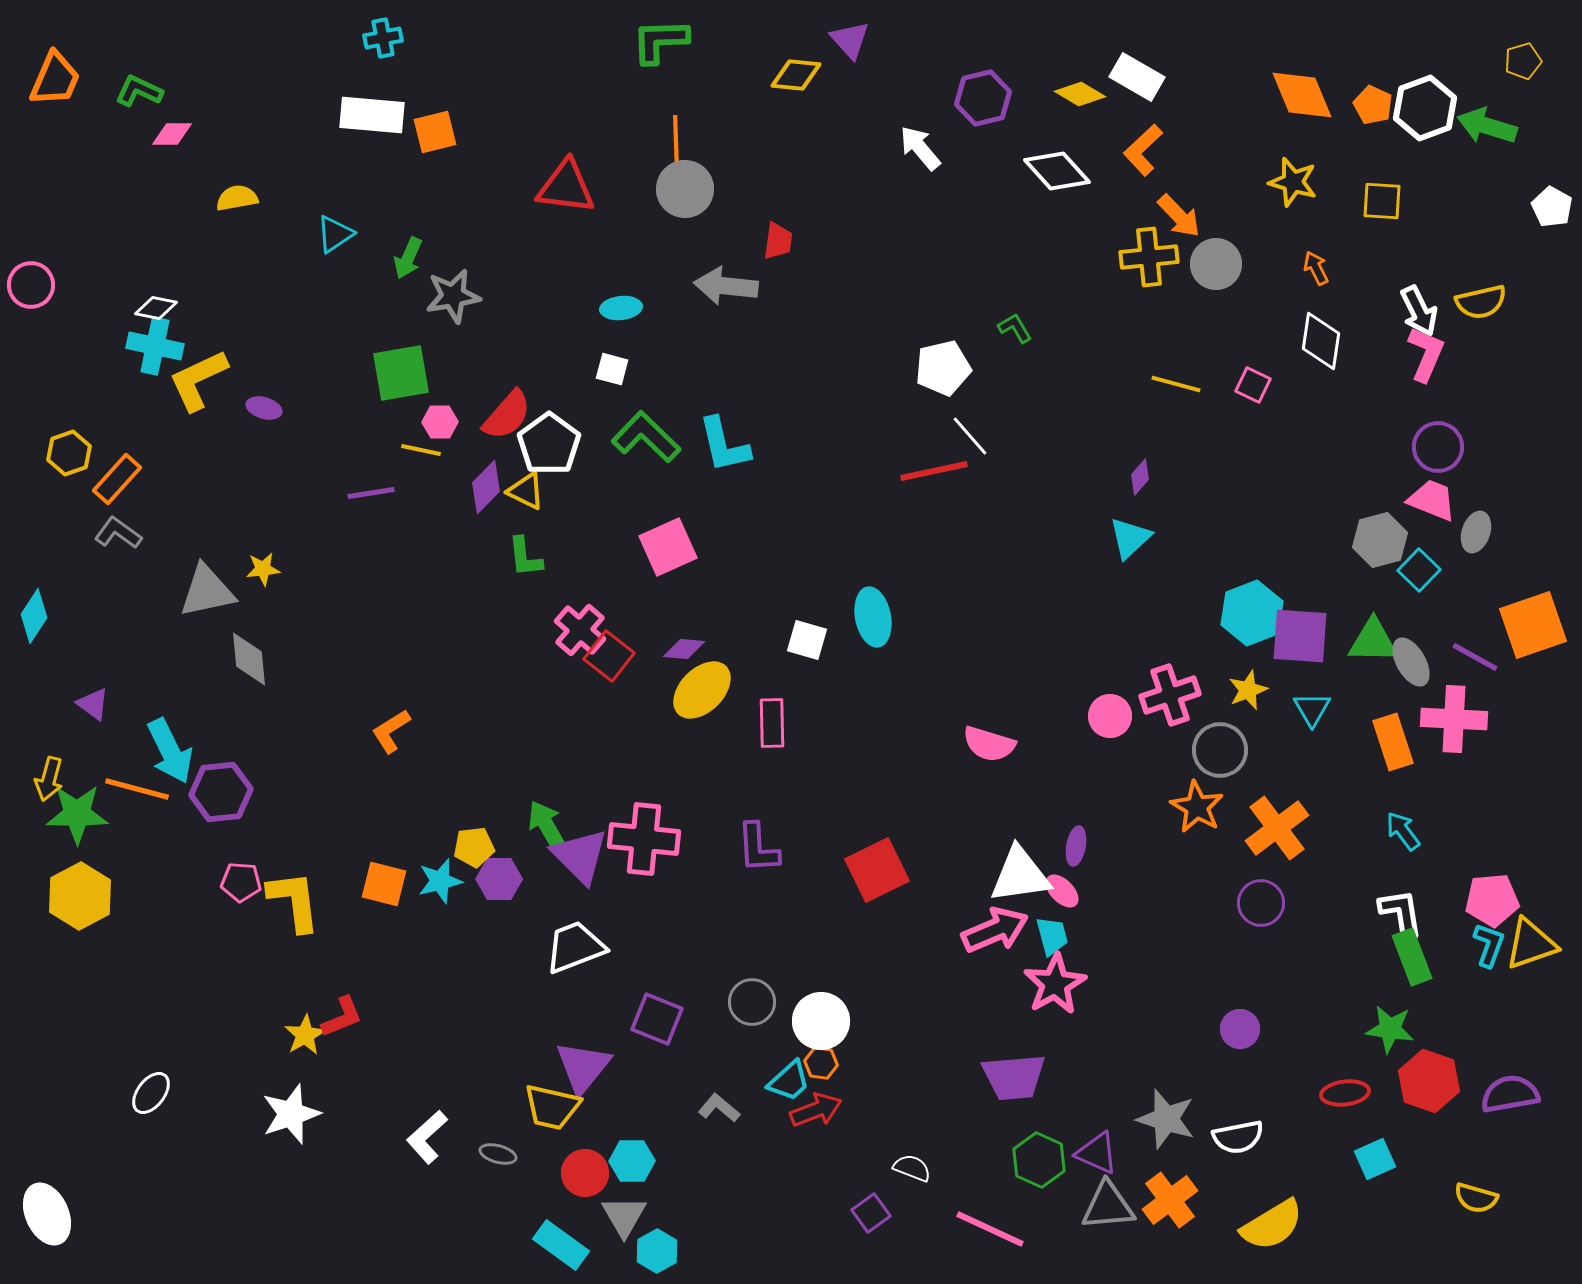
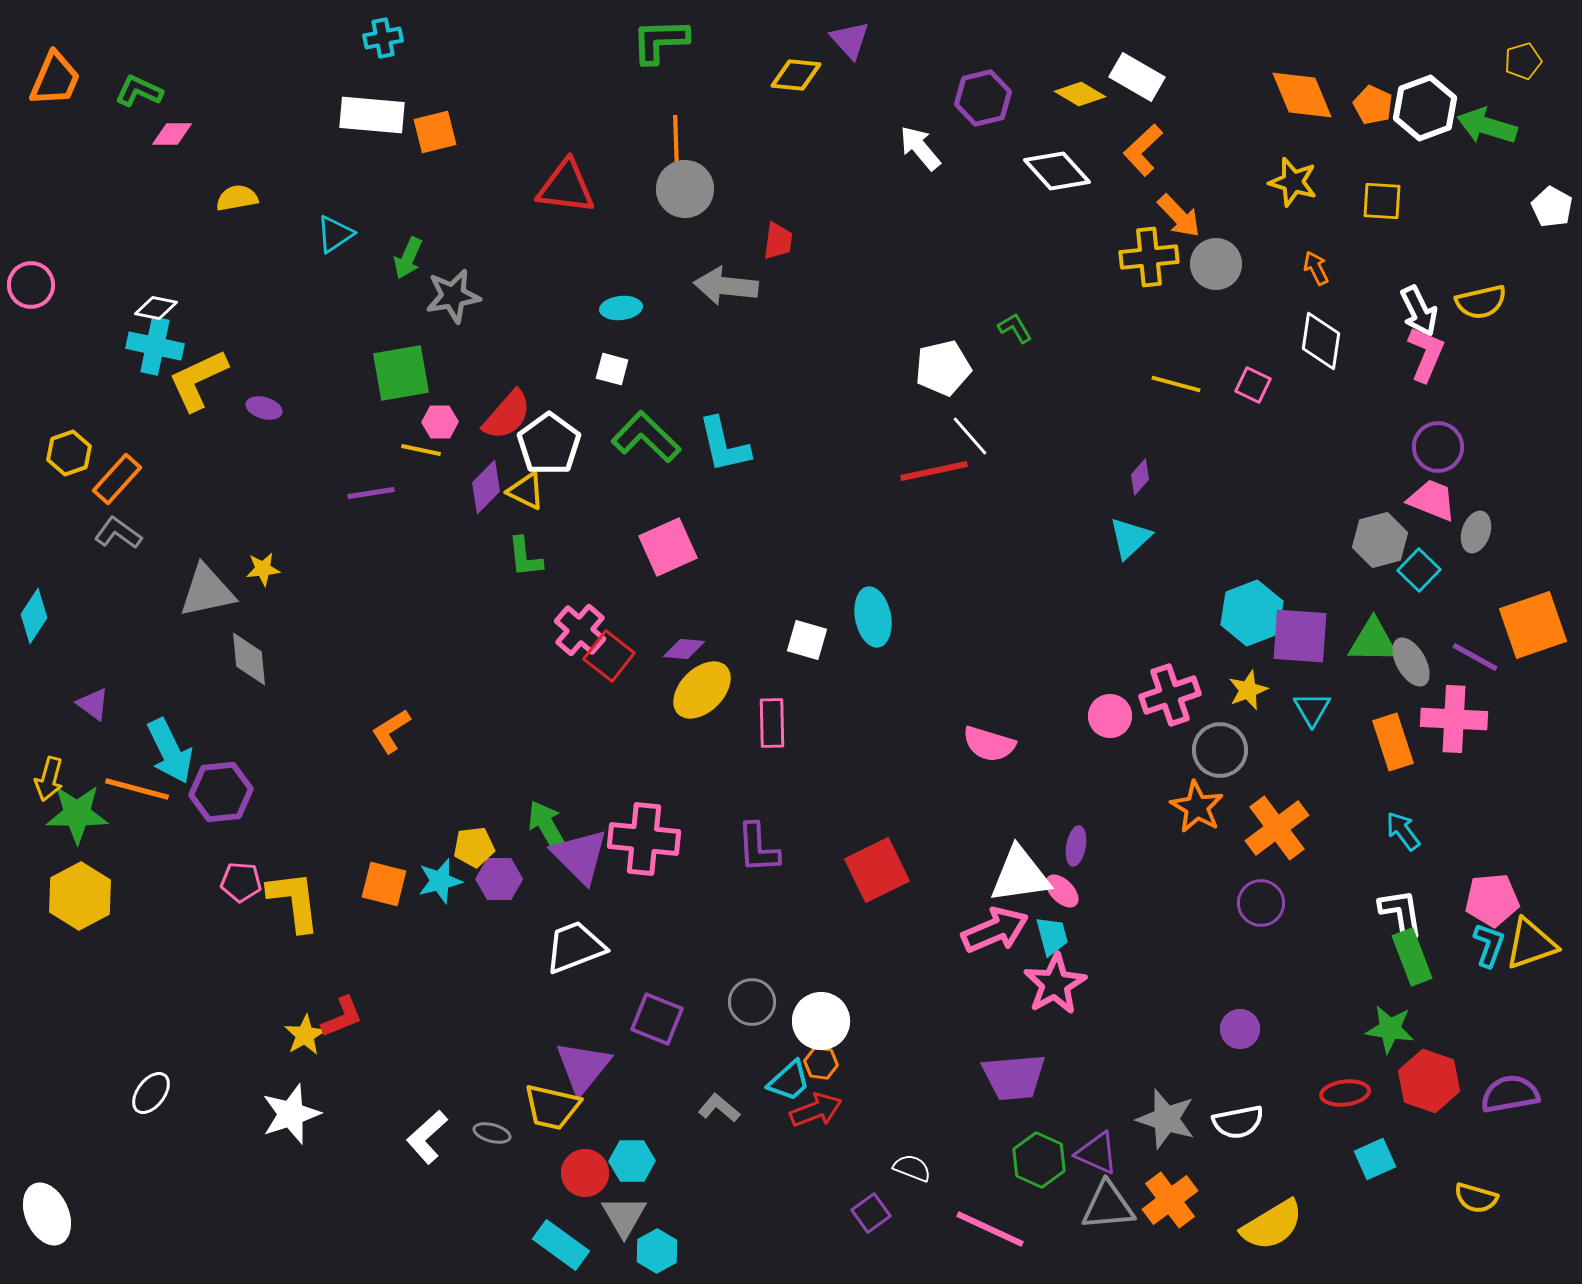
white semicircle at (1238, 1137): moved 15 px up
gray ellipse at (498, 1154): moved 6 px left, 21 px up
